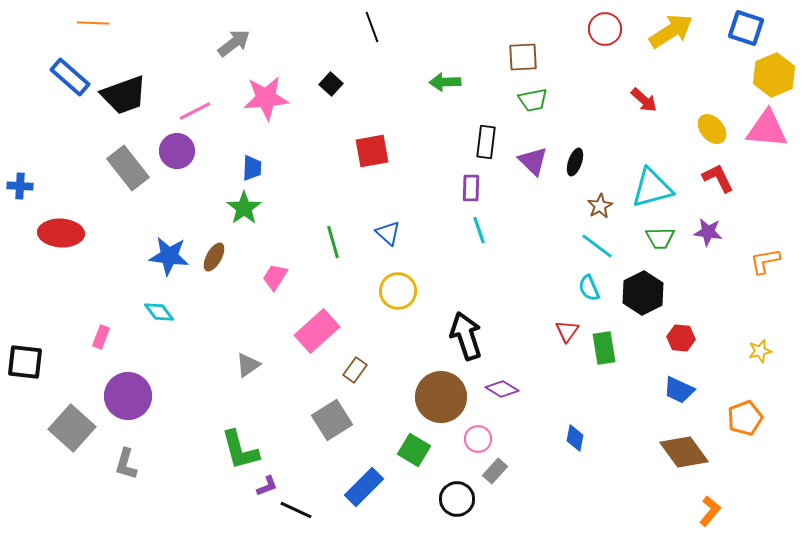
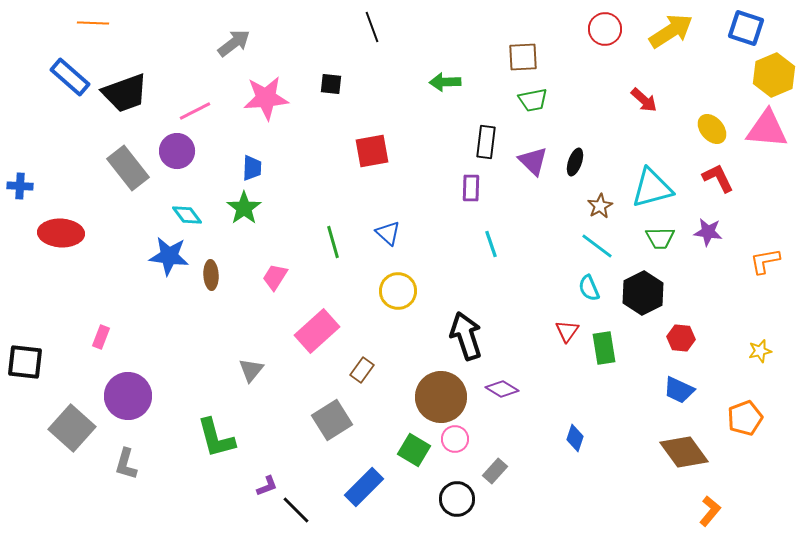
black square at (331, 84): rotated 35 degrees counterclockwise
black trapezoid at (124, 95): moved 1 px right, 2 px up
cyan line at (479, 230): moved 12 px right, 14 px down
brown ellipse at (214, 257): moved 3 px left, 18 px down; rotated 32 degrees counterclockwise
cyan diamond at (159, 312): moved 28 px right, 97 px up
gray triangle at (248, 365): moved 3 px right, 5 px down; rotated 16 degrees counterclockwise
brown rectangle at (355, 370): moved 7 px right
blue diamond at (575, 438): rotated 8 degrees clockwise
pink circle at (478, 439): moved 23 px left
green L-shape at (240, 450): moved 24 px left, 12 px up
black line at (296, 510): rotated 20 degrees clockwise
